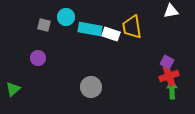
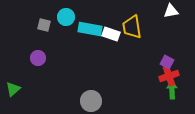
gray circle: moved 14 px down
